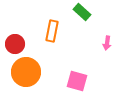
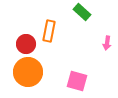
orange rectangle: moved 3 px left
red circle: moved 11 px right
orange circle: moved 2 px right
